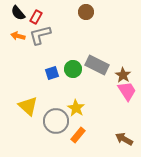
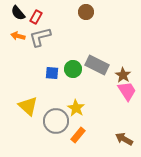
gray L-shape: moved 2 px down
blue square: rotated 24 degrees clockwise
